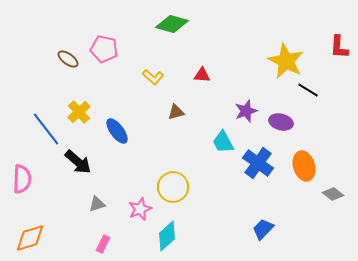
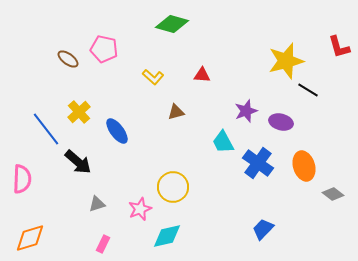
red L-shape: rotated 20 degrees counterclockwise
yellow star: rotated 30 degrees clockwise
cyan diamond: rotated 28 degrees clockwise
